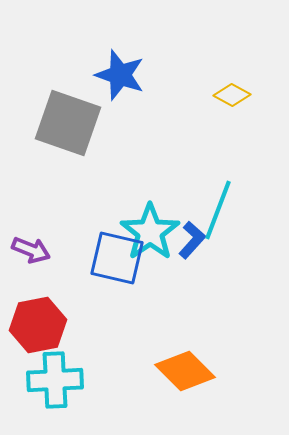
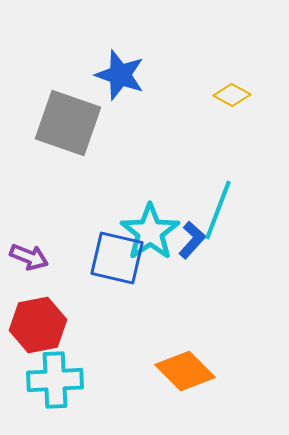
purple arrow: moved 2 px left, 7 px down
